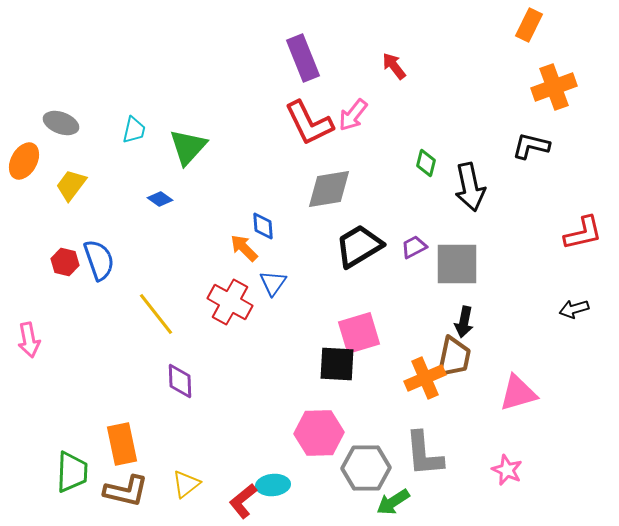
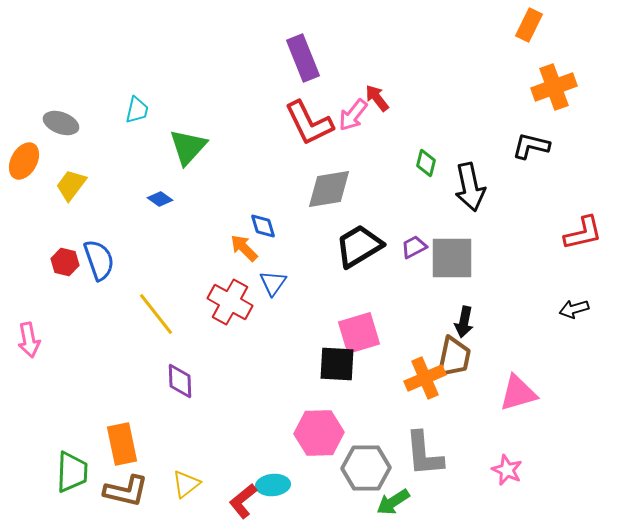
red arrow at (394, 66): moved 17 px left, 32 px down
cyan trapezoid at (134, 130): moved 3 px right, 20 px up
blue diamond at (263, 226): rotated 12 degrees counterclockwise
gray square at (457, 264): moved 5 px left, 6 px up
